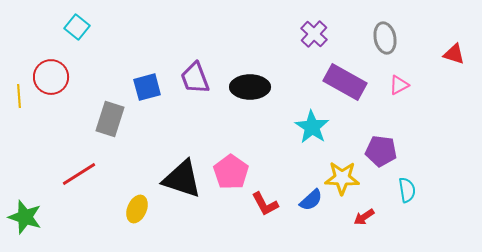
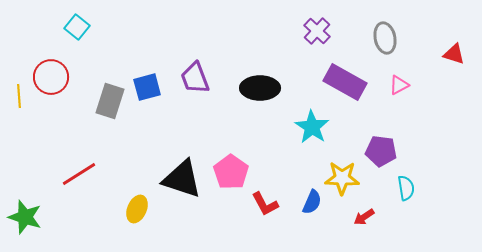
purple cross: moved 3 px right, 3 px up
black ellipse: moved 10 px right, 1 px down
gray rectangle: moved 18 px up
cyan semicircle: moved 1 px left, 2 px up
blue semicircle: moved 1 px right, 2 px down; rotated 25 degrees counterclockwise
